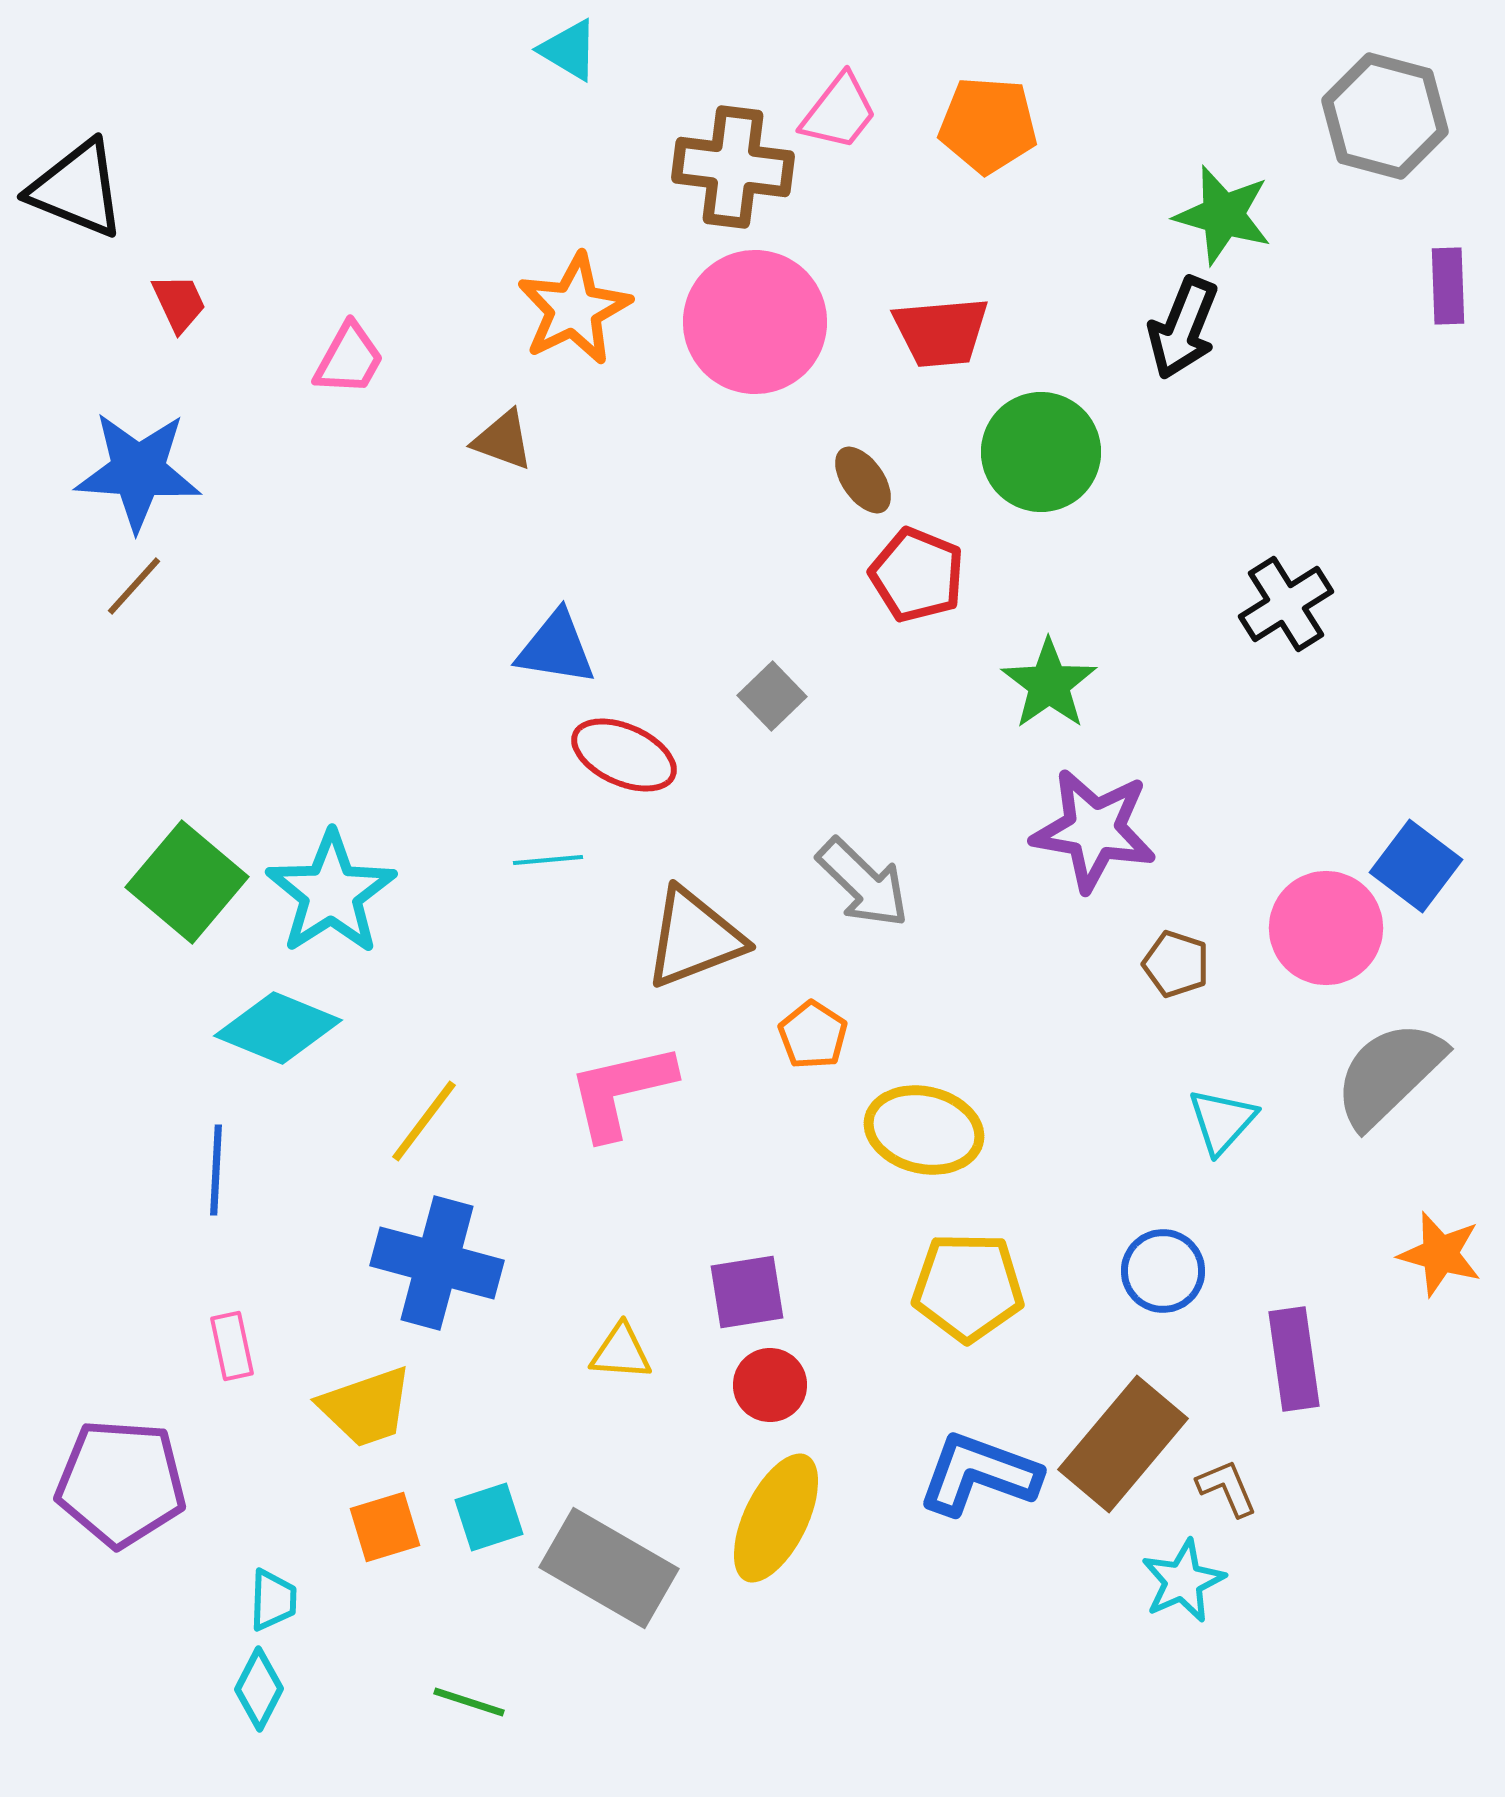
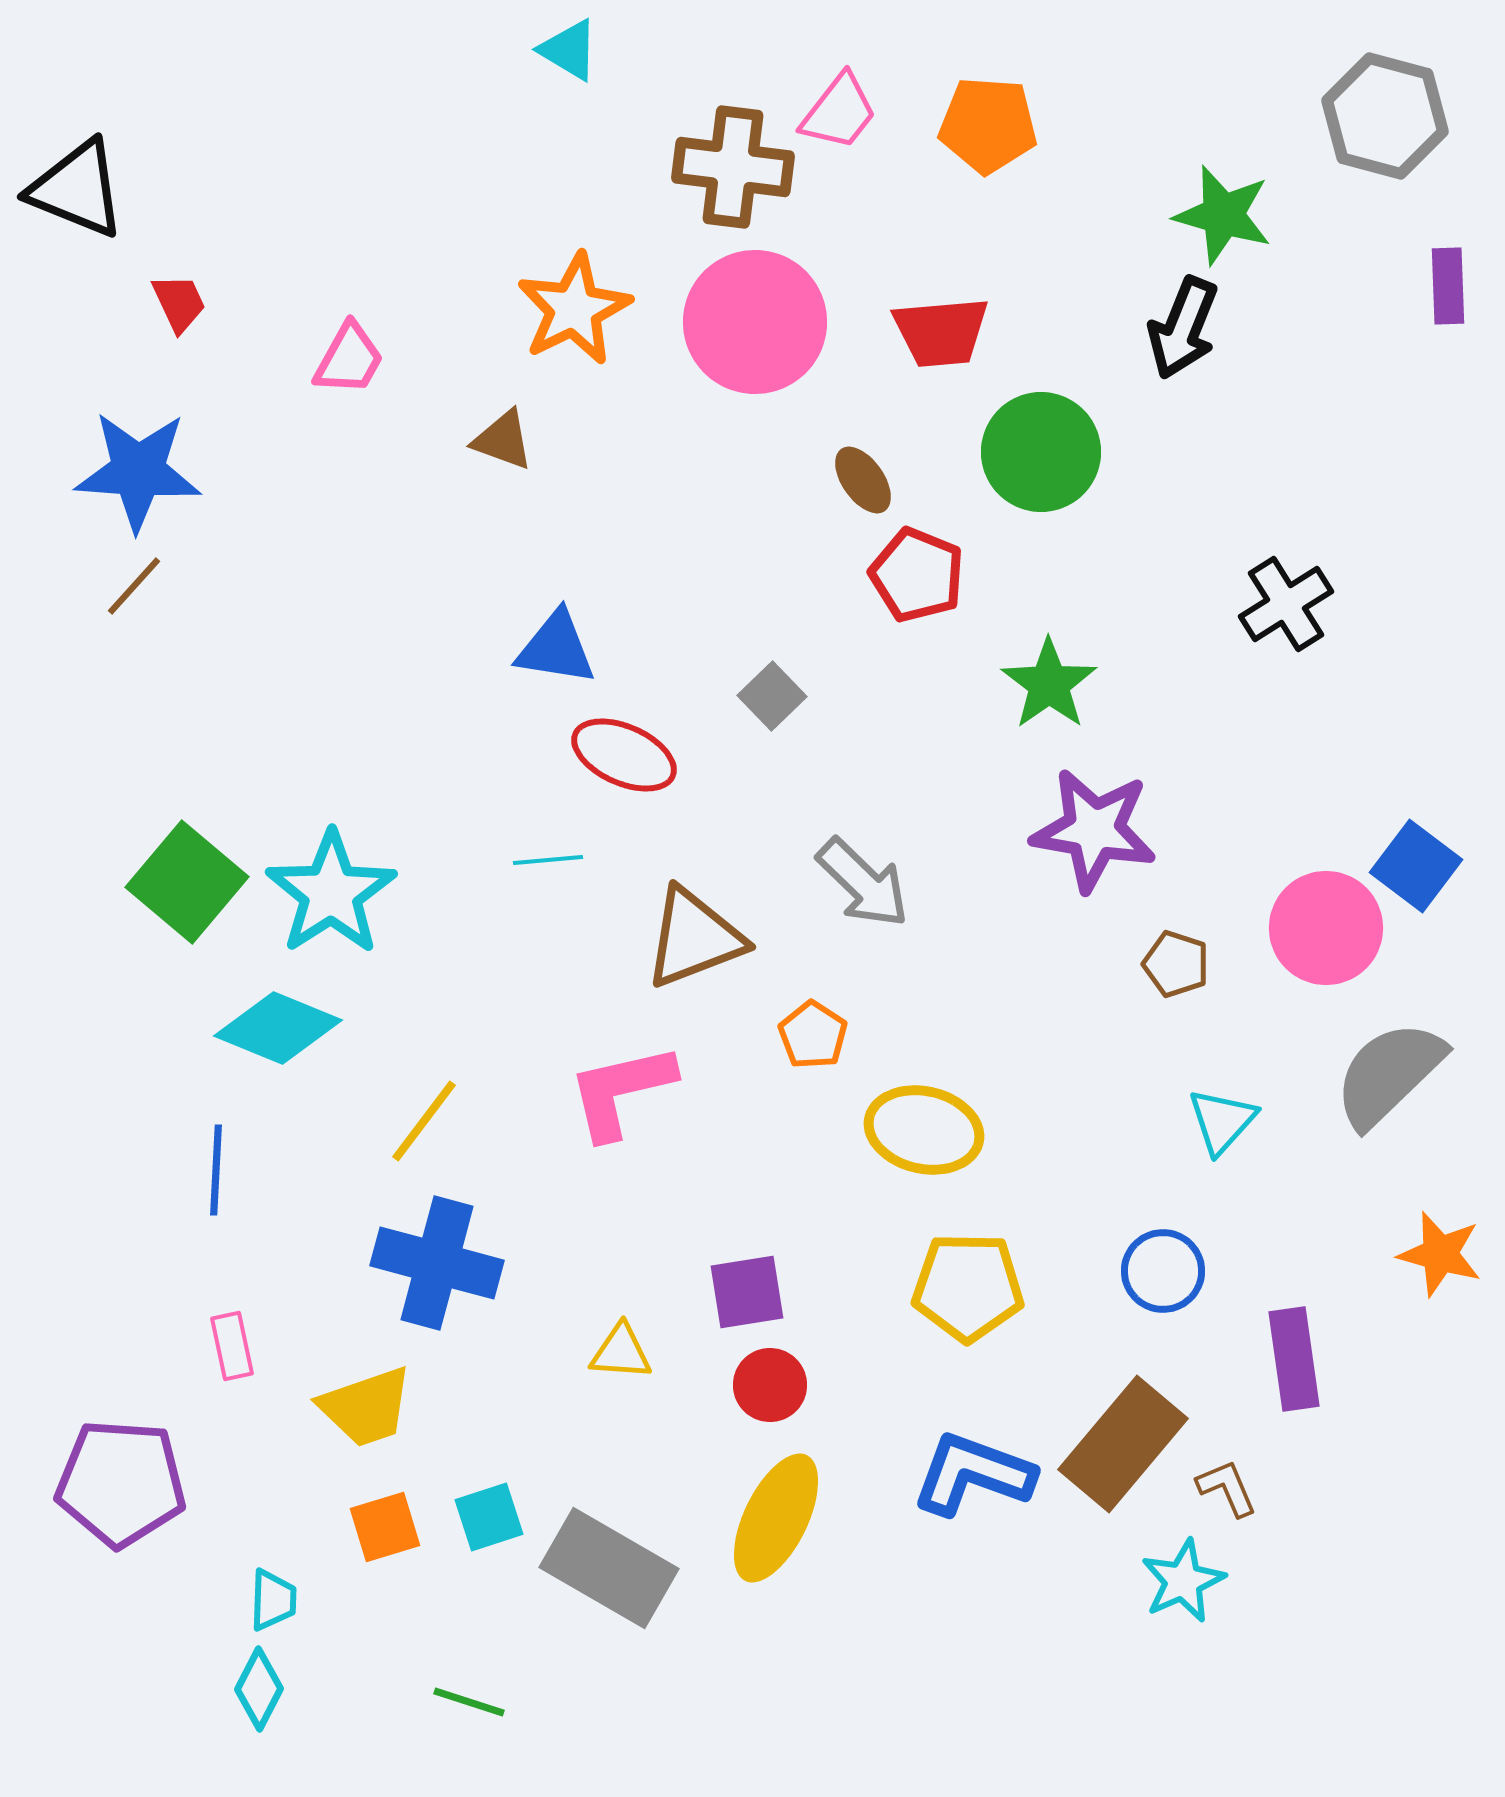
blue L-shape at (979, 1474): moved 6 px left
